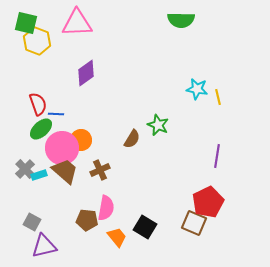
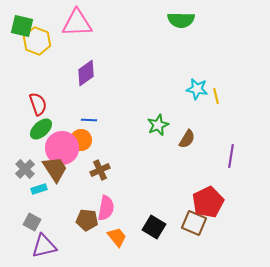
green square: moved 4 px left, 3 px down
yellow line: moved 2 px left, 1 px up
blue line: moved 33 px right, 6 px down
green star: rotated 25 degrees clockwise
brown semicircle: moved 55 px right
purple line: moved 14 px right
brown trapezoid: moved 10 px left, 2 px up; rotated 16 degrees clockwise
cyan rectangle: moved 14 px down
black square: moved 9 px right
